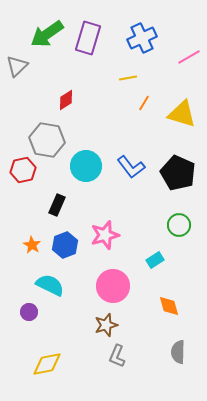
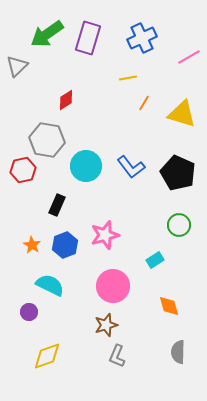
yellow diamond: moved 8 px up; rotated 8 degrees counterclockwise
